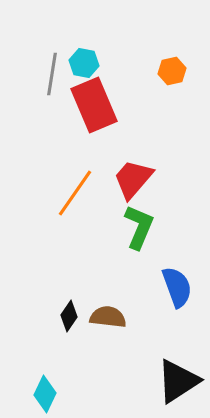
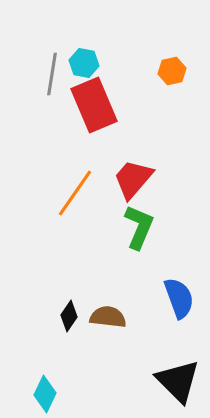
blue semicircle: moved 2 px right, 11 px down
black triangle: rotated 42 degrees counterclockwise
